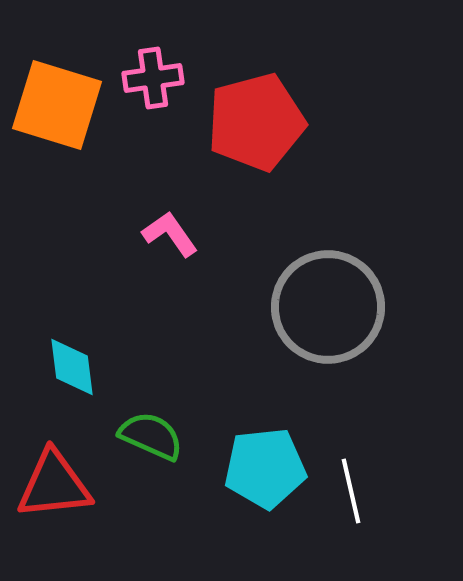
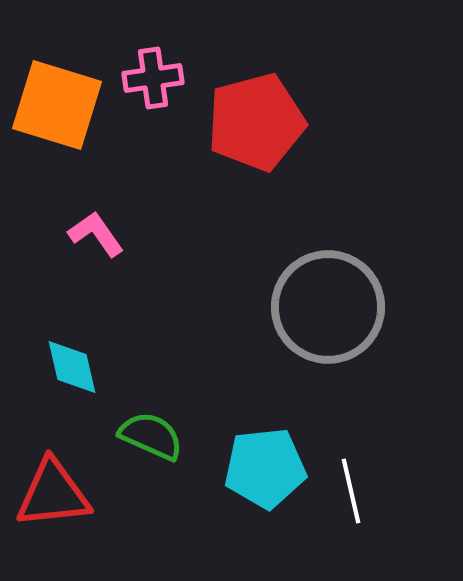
pink L-shape: moved 74 px left
cyan diamond: rotated 6 degrees counterclockwise
red triangle: moved 1 px left, 9 px down
